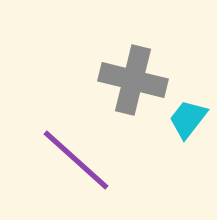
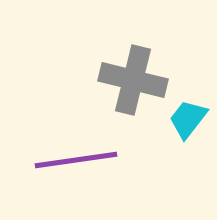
purple line: rotated 50 degrees counterclockwise
